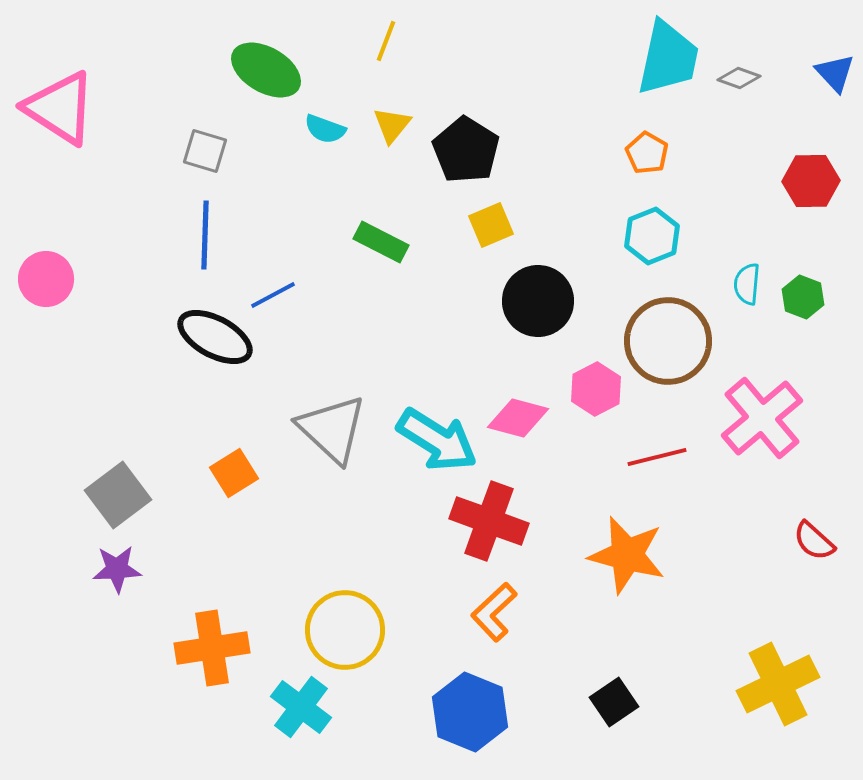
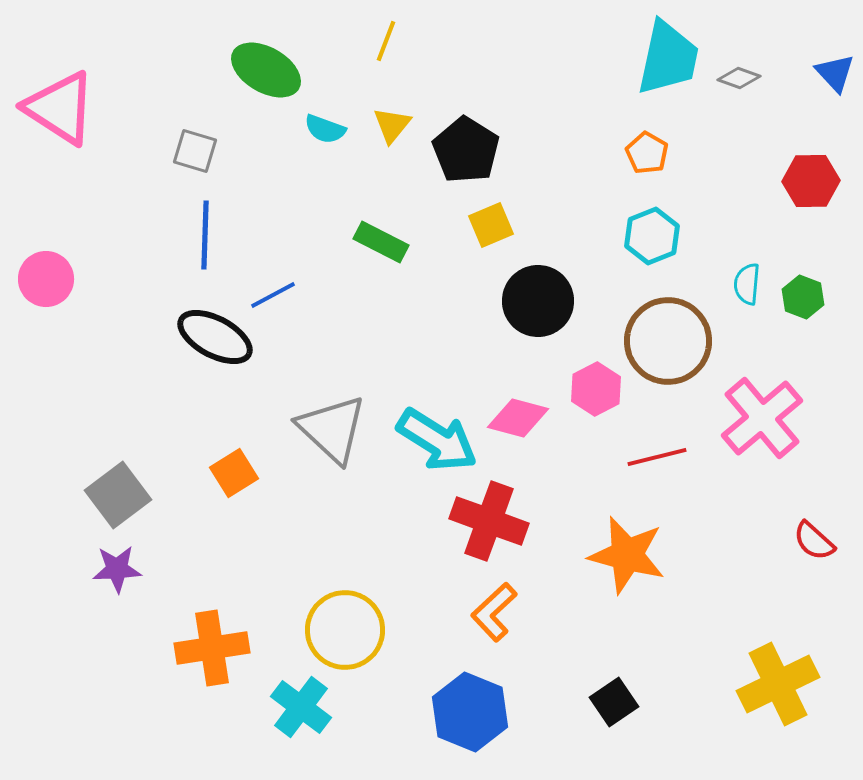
gray square at (205, 151): moved 10 px left
